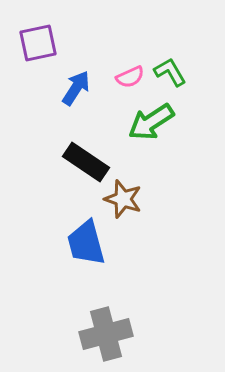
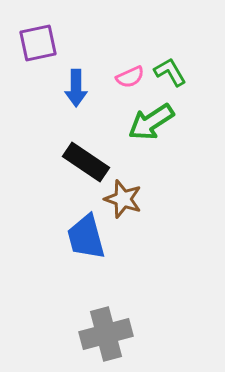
blue arrow: rotated 147 degrees clockwise
blue trapezoid: moved 6 px up
